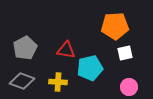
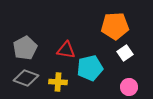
white square: rotated 21 degrees counterclockwise
gray diamond: moved 4 px right, 3 px up
